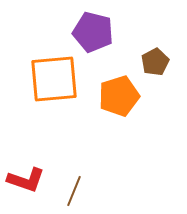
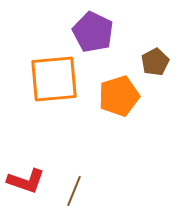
purple pentagon: rotated 12 degrees clockwise
red L-shape: moved 1 px down
